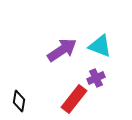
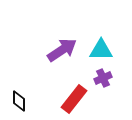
cyan triangle: moved 1 px right, 4 px down; rotated 20 degrees counterclockwise
purple cross: moved 7 px right
black diamond: rotated 10 degrees counterclockwise
